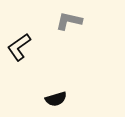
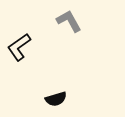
gray L-shape: rotated 48 degrees clockwise
